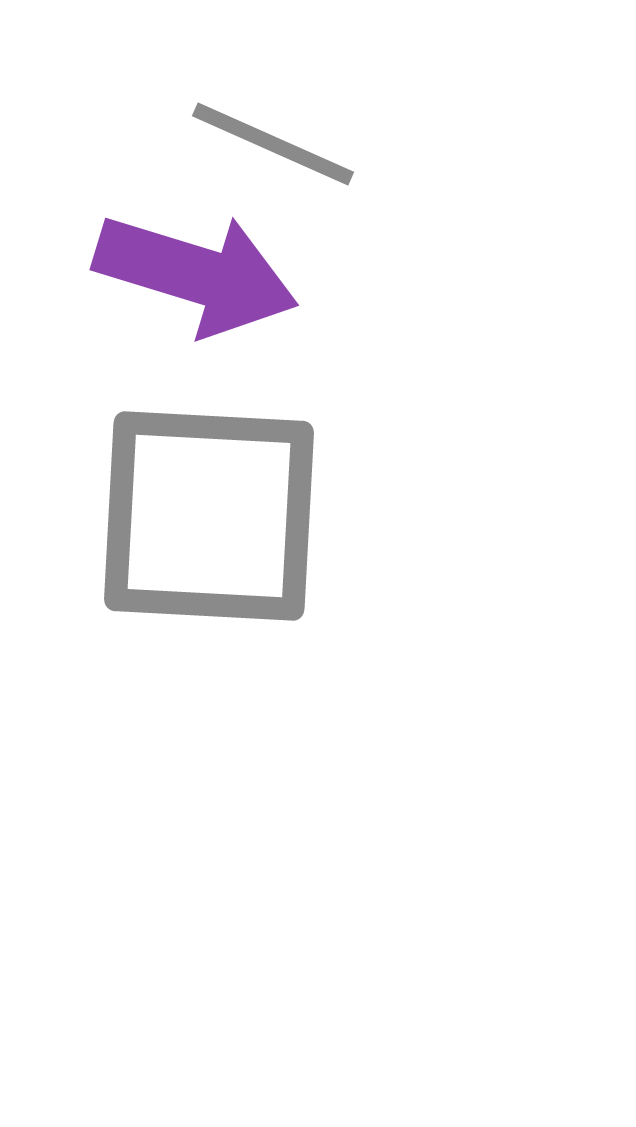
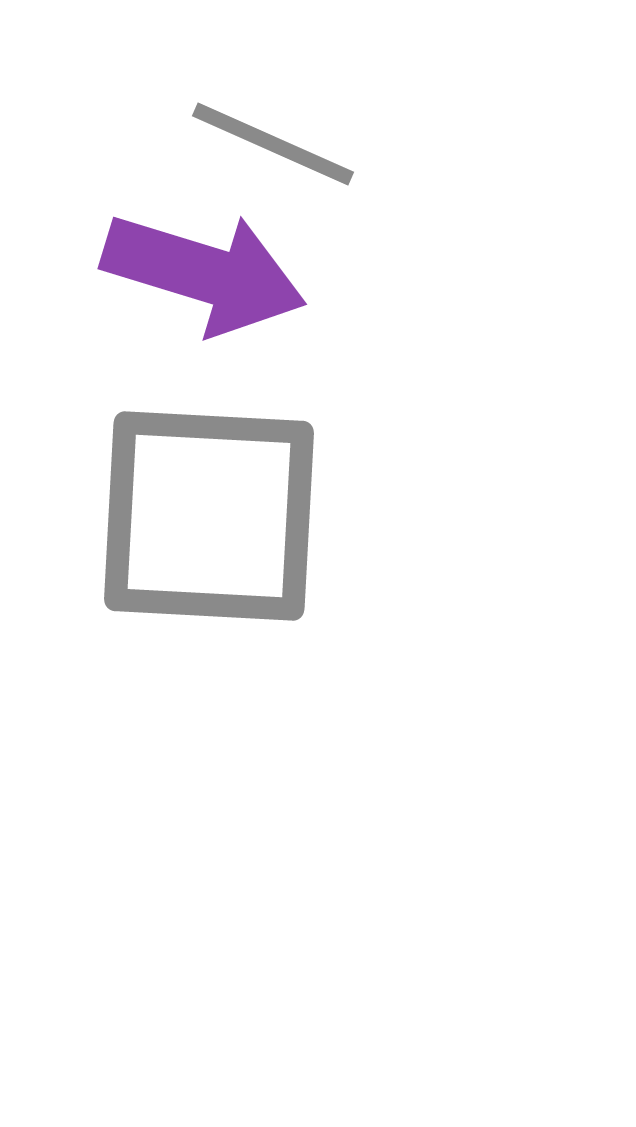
purple arrow: moved 8 px right, 1 px up
